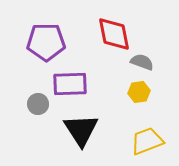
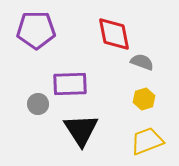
purple pentagon: moved 10 px left, 12 px up
yellow hexagon: moved 5 px right, 7 px down; rotated 10 degrees counterclockwise
